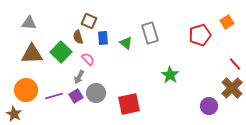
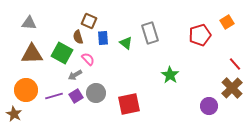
green square: moved 1 px right, 1 px down; rotated 15 degrees counterclockwise
gray arrow: moved 4 px left, 2 px up; rotated 32 degrees clockwise
